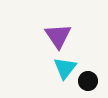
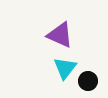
purple triangle: moved 2 px right, 1 px up; rotated 32 degrees counterclockwise
